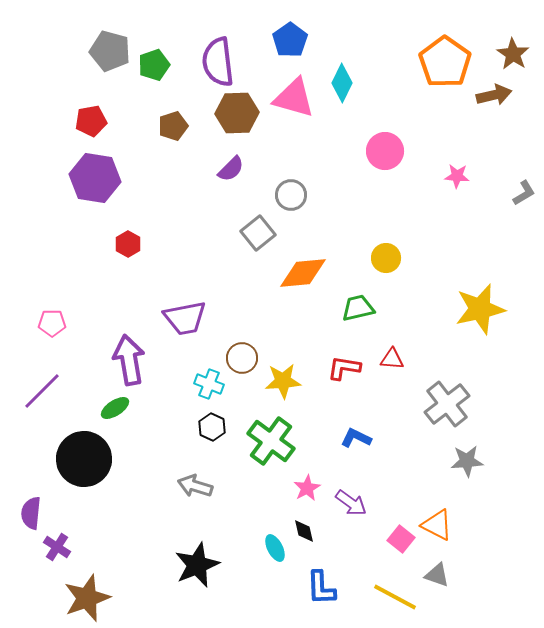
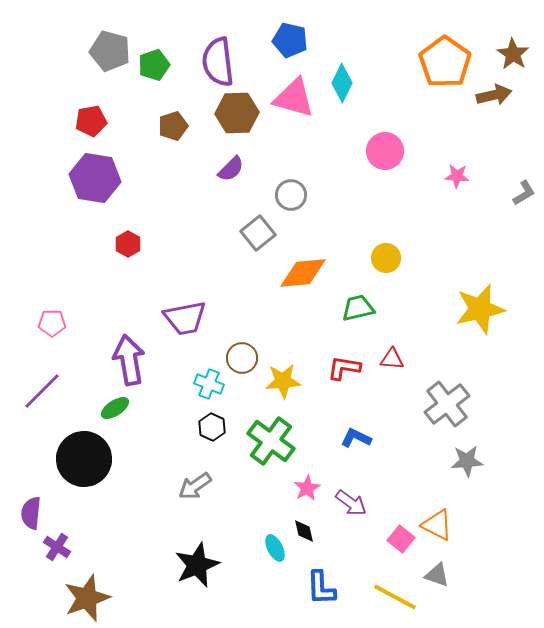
blue pentagon at (290, 40): rotated 24 degrees counterclockwise
gray arrow at (195, 486): rotated 52 degrees counterclockwise
